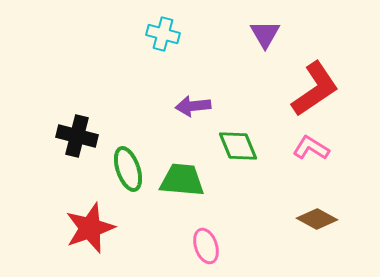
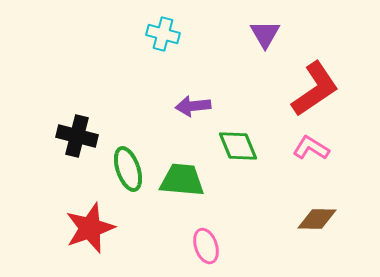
brown diamond: rotated 27 degrees counterclockwise
